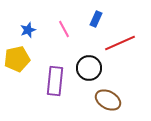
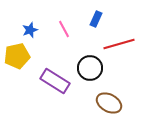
blue star: moved 2 px right
red line: moved 1 px left, 1 px down; rotated 8 degrees clockwise
yellow pentagon: moved 3 px up
black circle: moved 1 px right
purple rectangle: rotated 64 degrees counterclockwise
brown ellipse: moved 1 px right, 3 px down
